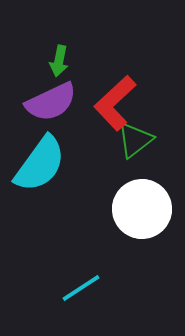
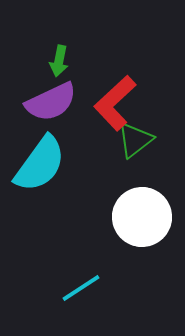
white circle: moved 8 px down
